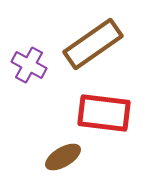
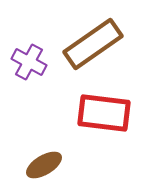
purple cross: moved 3 px up
brown ellipse: moved 19 px left, 8 px down
